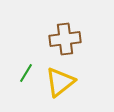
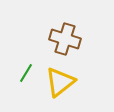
brown cross: rotated 24 degrees clockwise
